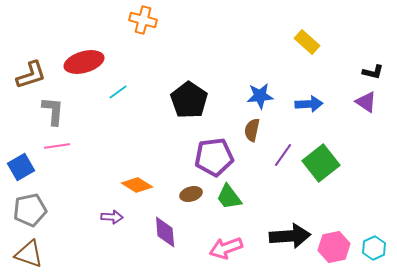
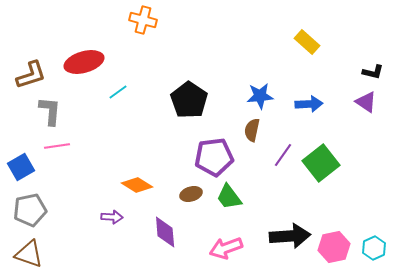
gray L-shape: moved 3 px left
